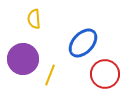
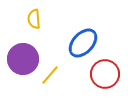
yellow line: rotated 20 degrees clockwise
